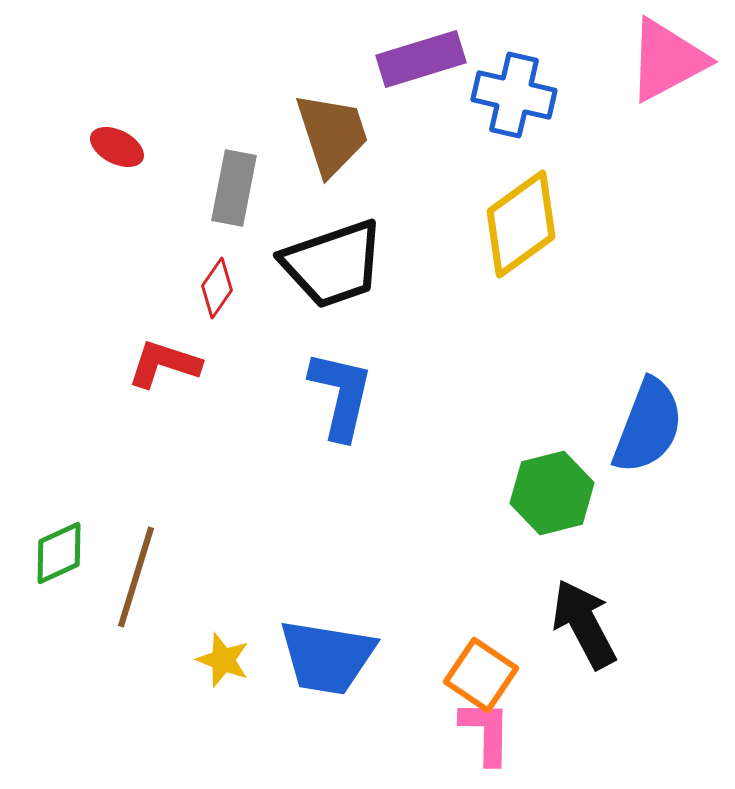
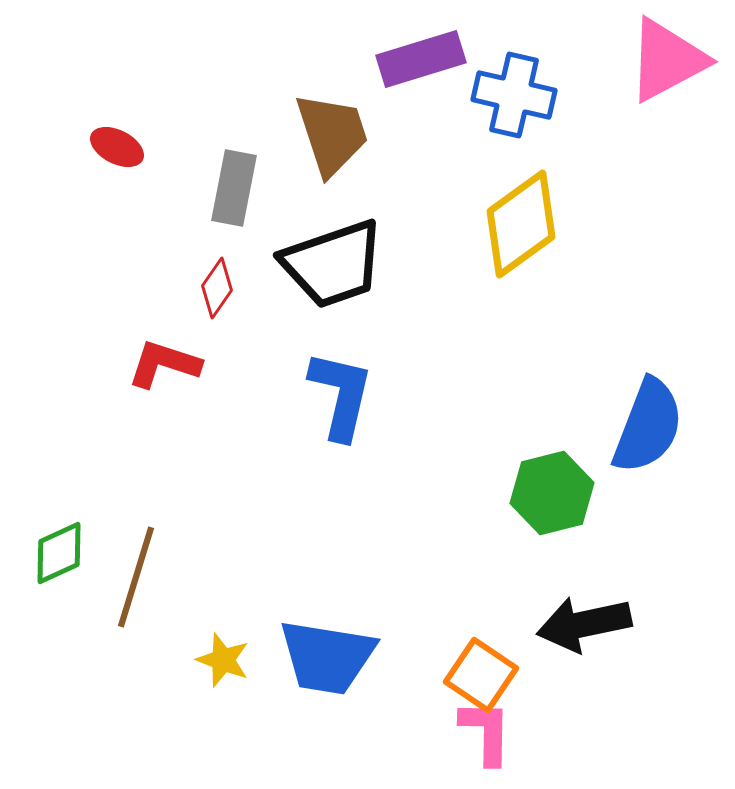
black arrow: rotated 74 degrees counterclockwise
